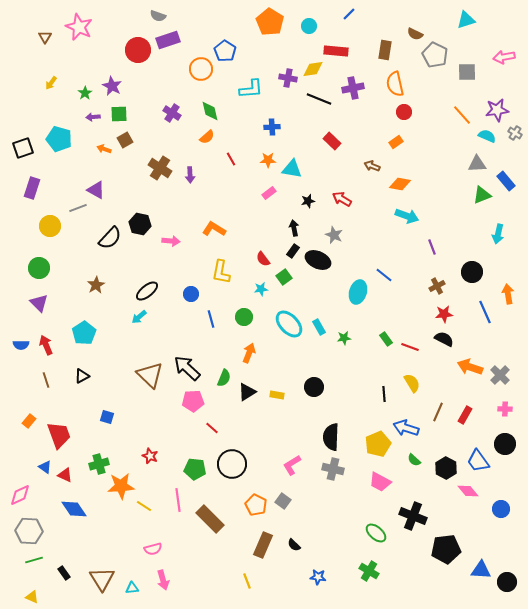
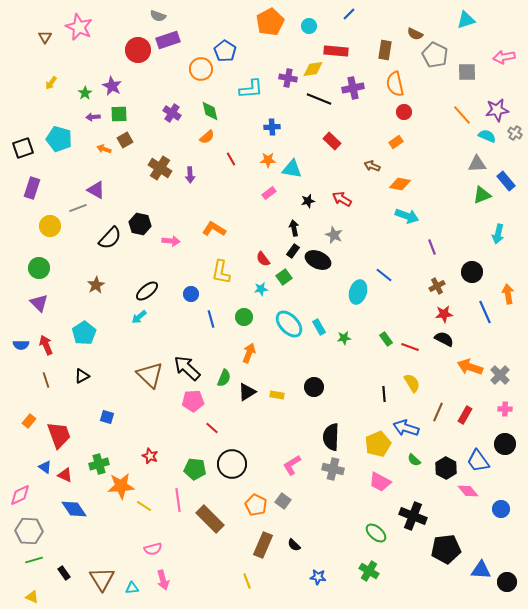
orange pentagon at (270, 22): rotated 12 degrees clockwise
